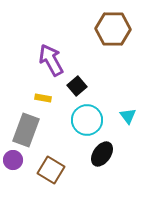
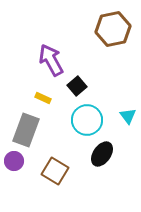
brown hexagon: rotated 12 degrees counterclockwise
yellow rectangle: rotated 14 degrees clockwise
purple circle: moved 1 px right, 1 px down
brown square: moved 4 px right, 1 px down
